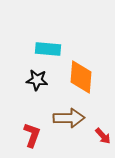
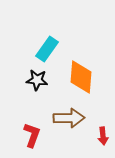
cyan rectangle: moved 1 px left; rotated 60 degrees counterclockwise
red arrow: rotated 36 degrees clockwise
